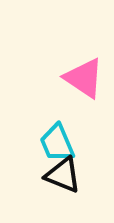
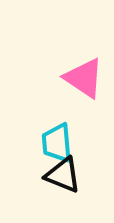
cyan trapezoid: rotated 18 degrees clockwise
